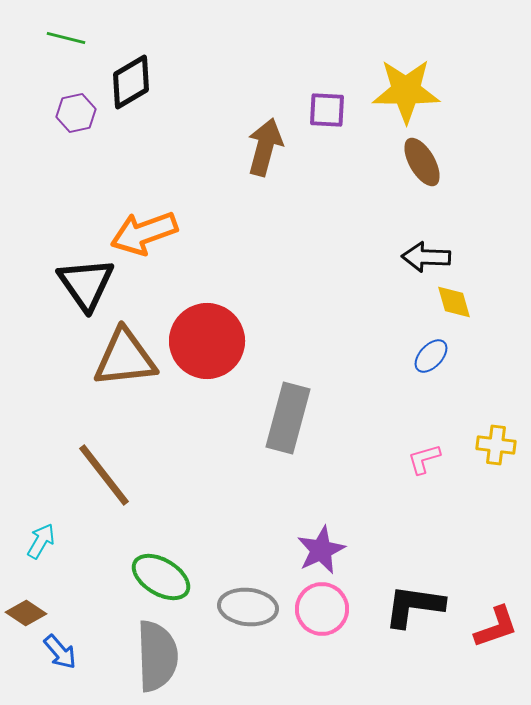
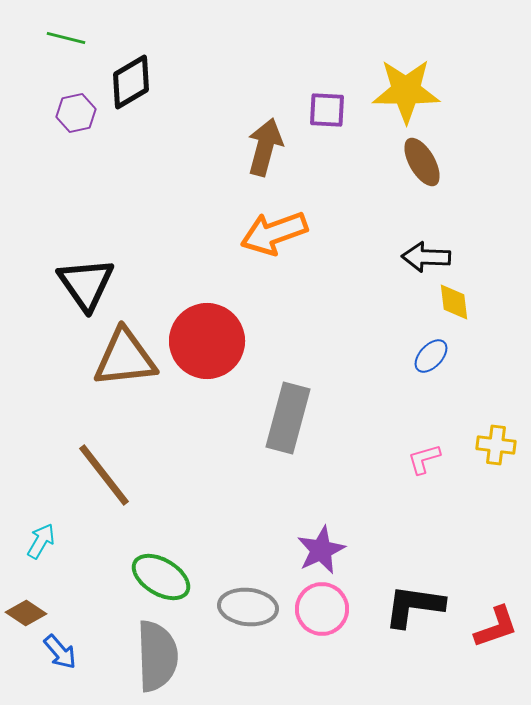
orange arrow: moved 130 px right
yellow diamond: rotated 9 degrees clockwise
